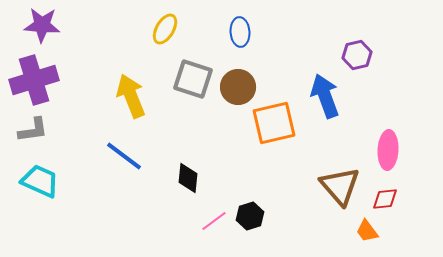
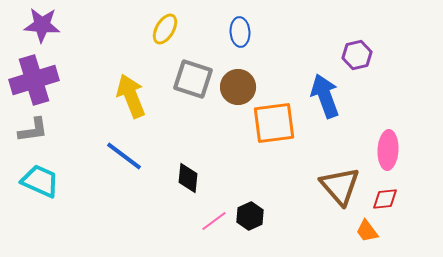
orange square: rotated 6 degrees clockwise
black hexagon: rotated 8 degrees counterclockwise
